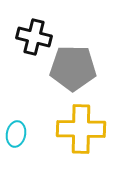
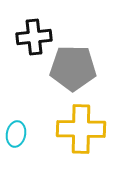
black cross: rotated 20 degrees counterclockwise
